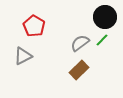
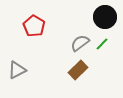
green line: moved 4 px down
gray triangle: moved 6 px left, 14 px down
brown rectangle: moved 1 px left
